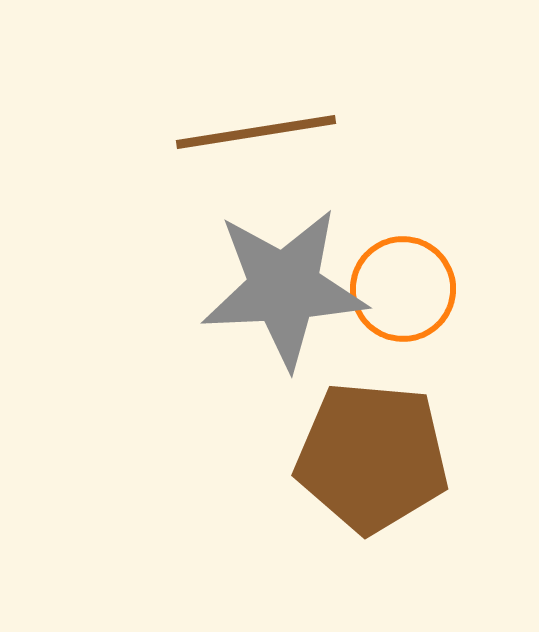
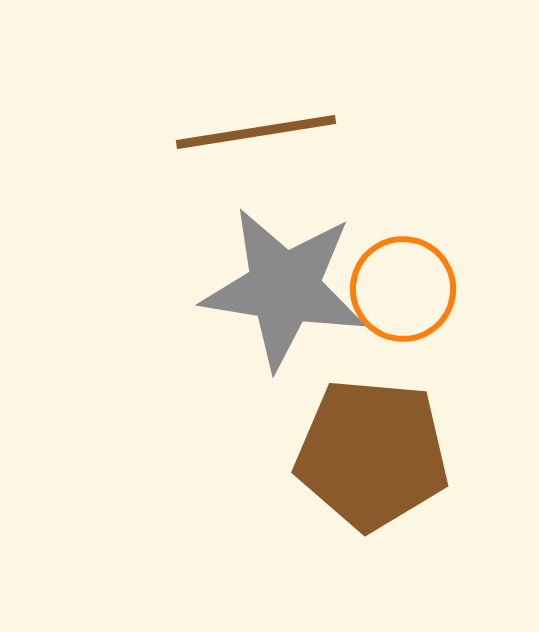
gray star: rotated 12 degrees clockwise
brown pentagon: moved 3 px up
